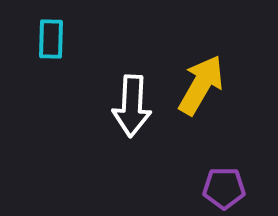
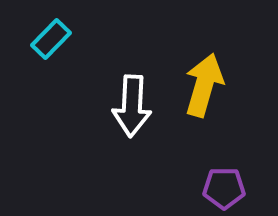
cyan rectangle: rotated 42 degrees clockwise
yellow arrow: moved 3 px right; rotated 14 degrees counterclockwise
